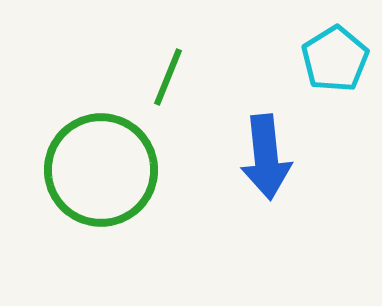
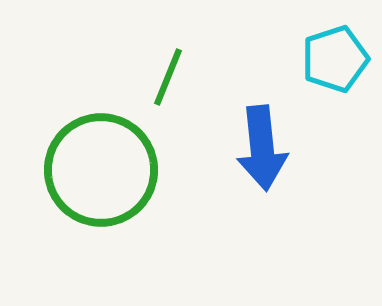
cyan pentagon: rotated 14 degrees clockwise
blue arrow: moved 4 px left, 9 px up
